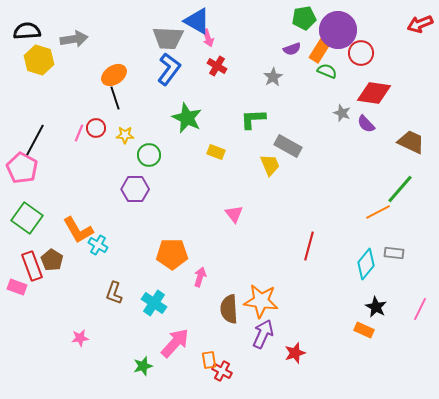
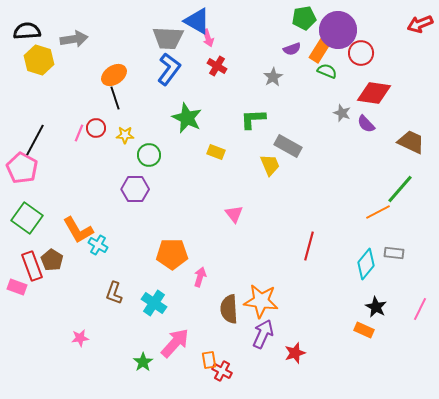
green star at (143, 366): moved 4 px up; rotated 18 degrees counterclockwise
